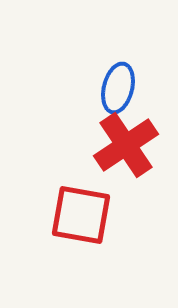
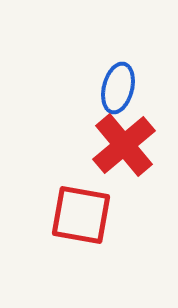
red cross: moved 2 px left; rotated 6 degrees counterclockwise
